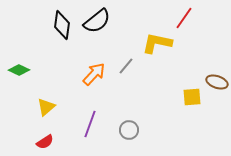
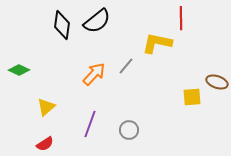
red line: moved 3 px left; rotated 35 degrees counterclockwise
red semicircle: moved 2 px down
